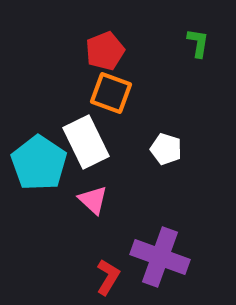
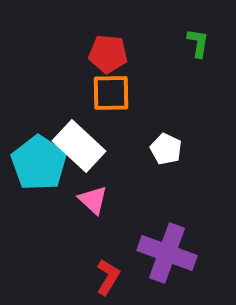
red pentagon: moved 3 px right, 3 px down; rotated 27 degrees clockwise
orange square: rotated 21 degrees counterclockwise
white rectangle: moved 7 px left, 4 px down; rotated 21 degrees counterclockwise
white pentagon: rotated 8 degrees clockwise
purple cross: moved 7 px right, 4 px up
